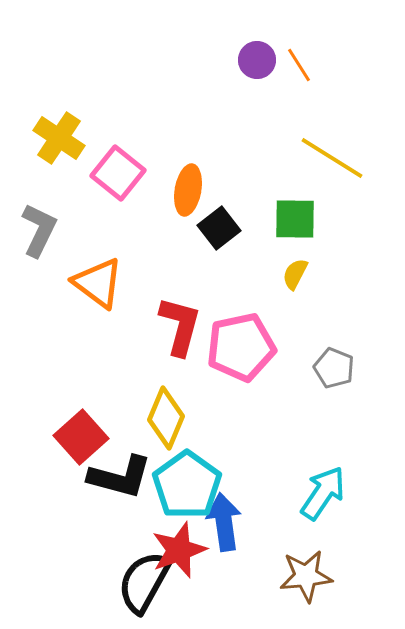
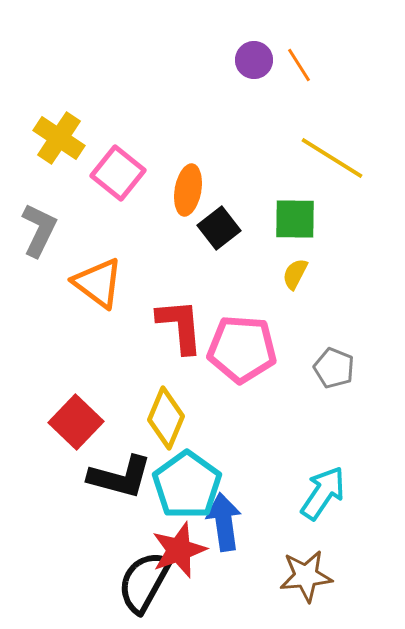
purple circle: moved 3 px left
red L-shape: rotated 20 degrees counterclockwise
pink pentagon: moved 1 px right, 2 px down; rotated 16 degrees clockwise
red square: moved 5 px left, 15 px up; rotated 4 degrees counterclockwise
